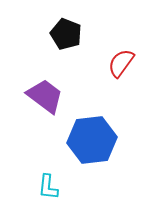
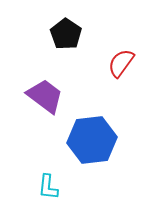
black pentagon: rotated 12 degrees clockwise
